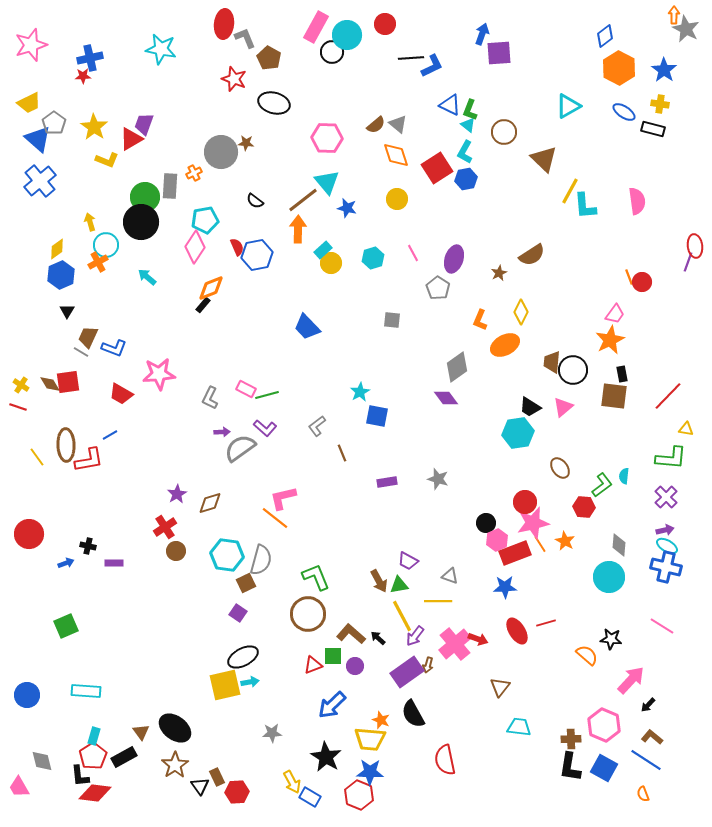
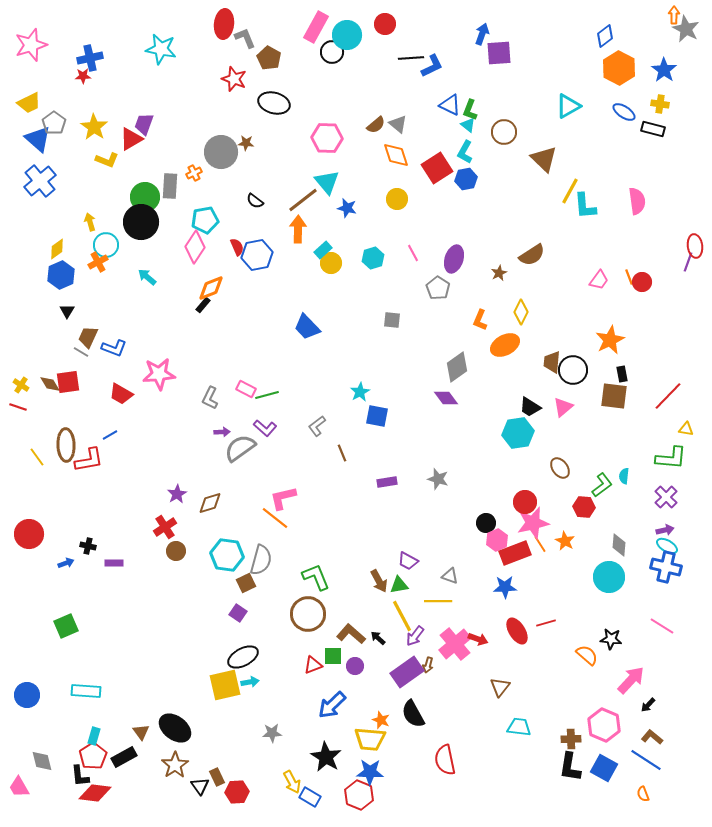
pink trapezoid at (615, 314): moved 16 px left, 34 px up
